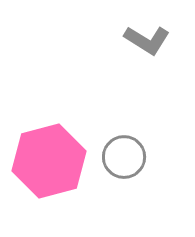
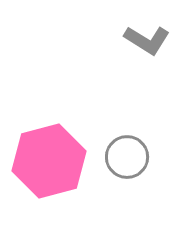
gray circle: moved 3 px right
